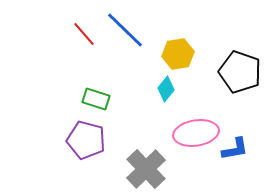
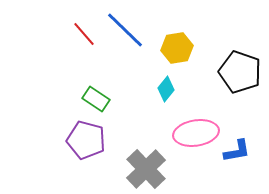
yellow hexagon: moved 1 px left, 6 px up
green rectangle: rotated 16 degrees clockwise
blue L-shape: moved 2 px right, 2 px down
